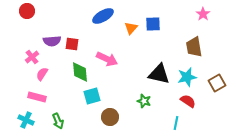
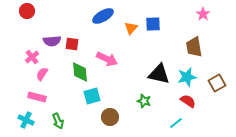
cyan line: rotated 40 degrees clockwise
